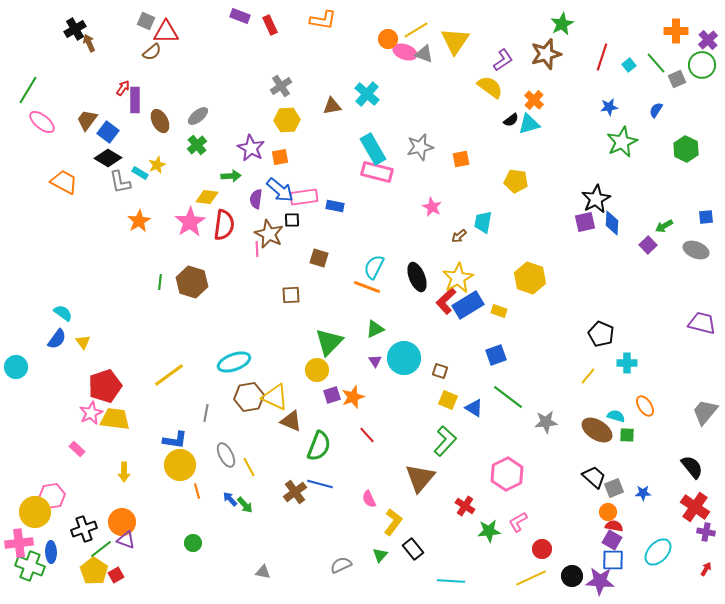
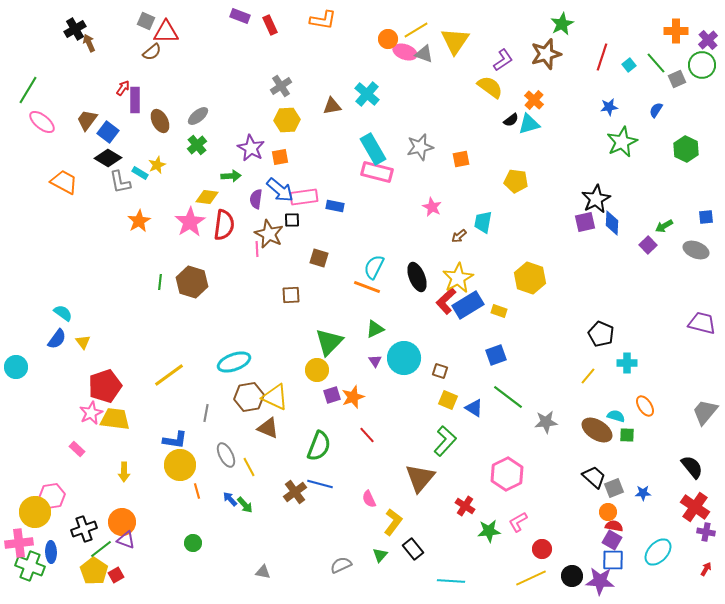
brown triangle at (291, 421): moved 23 px left, 7 px down
